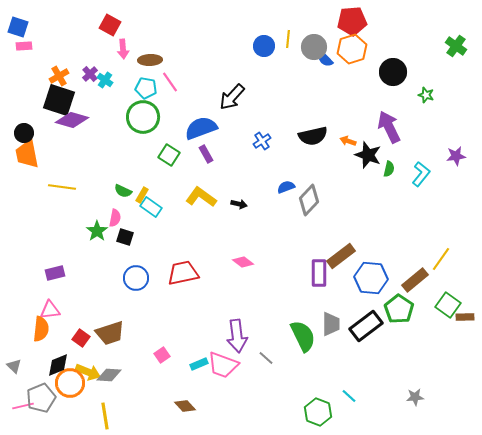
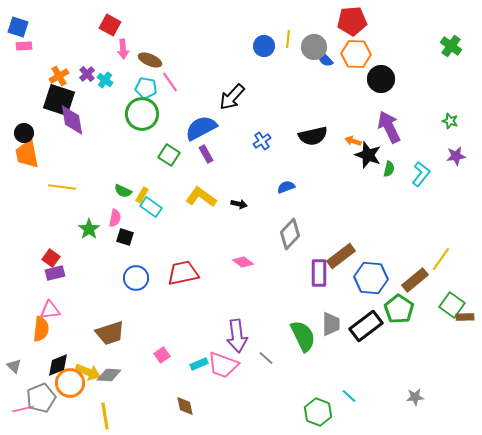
green cross at (456, 46): moved 5 px left
orange hexagon at (352, 49): moved 4 px right, 5 px down; rotated 20 degrees clockwise
brown ellipse at (150, 60): rotated 25 degrees clockwise
black circle at (393, 72): moved 12 px left, 7 px down
purple cross at (90, 74): moved 3 px left
green star at (426, 95): moved 24 px right, 26 px down
green circle at (143, 117): moved 1 px left, 3 px up
purple diamond at (72, 120): rotated 64 degrees clockwise
blue semicircle at (201, 128): rotated 8 degrees counterclockwise
orange arrow at (348, 141): moved 5 px right
gray diamond at (309, 200): moved 19 px left, 34 px down
green star at (97, 231): moved 8 px left, 2 px up
green square at (448, 305): moved 4 px right
red square at (81, 338): moved 30 px left, 80 px up
pink line at (23, 406): moved 3 px down
brown diamond at (185, 406): rotated 30 degrees clockwise
